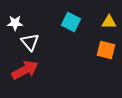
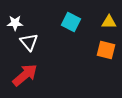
white triangle: moved 1 px left
red arrow: moved 5 px down; rotated 12 degrees counterclockwise
